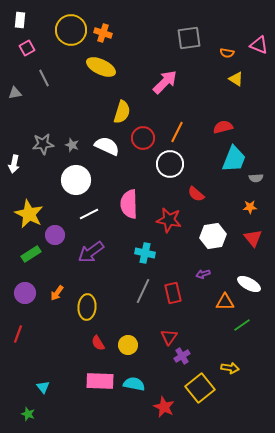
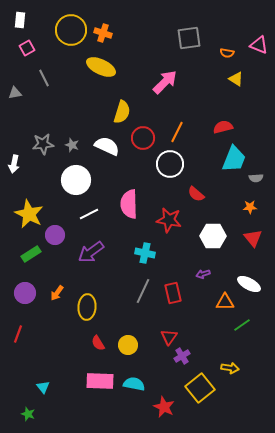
white hexagon at (213, 236): rotated 10 degrees clockwise
